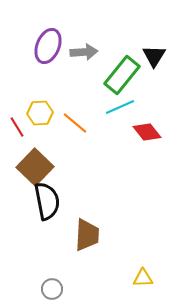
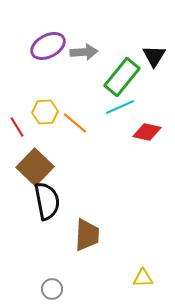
purple ellipse: rotated 40 degrees clockwise
green rectangle: moved 2 px down
yellow hexagon: moved 5 px right, 1 px up
red diamond: rotated 40 degrees counterclockwise
